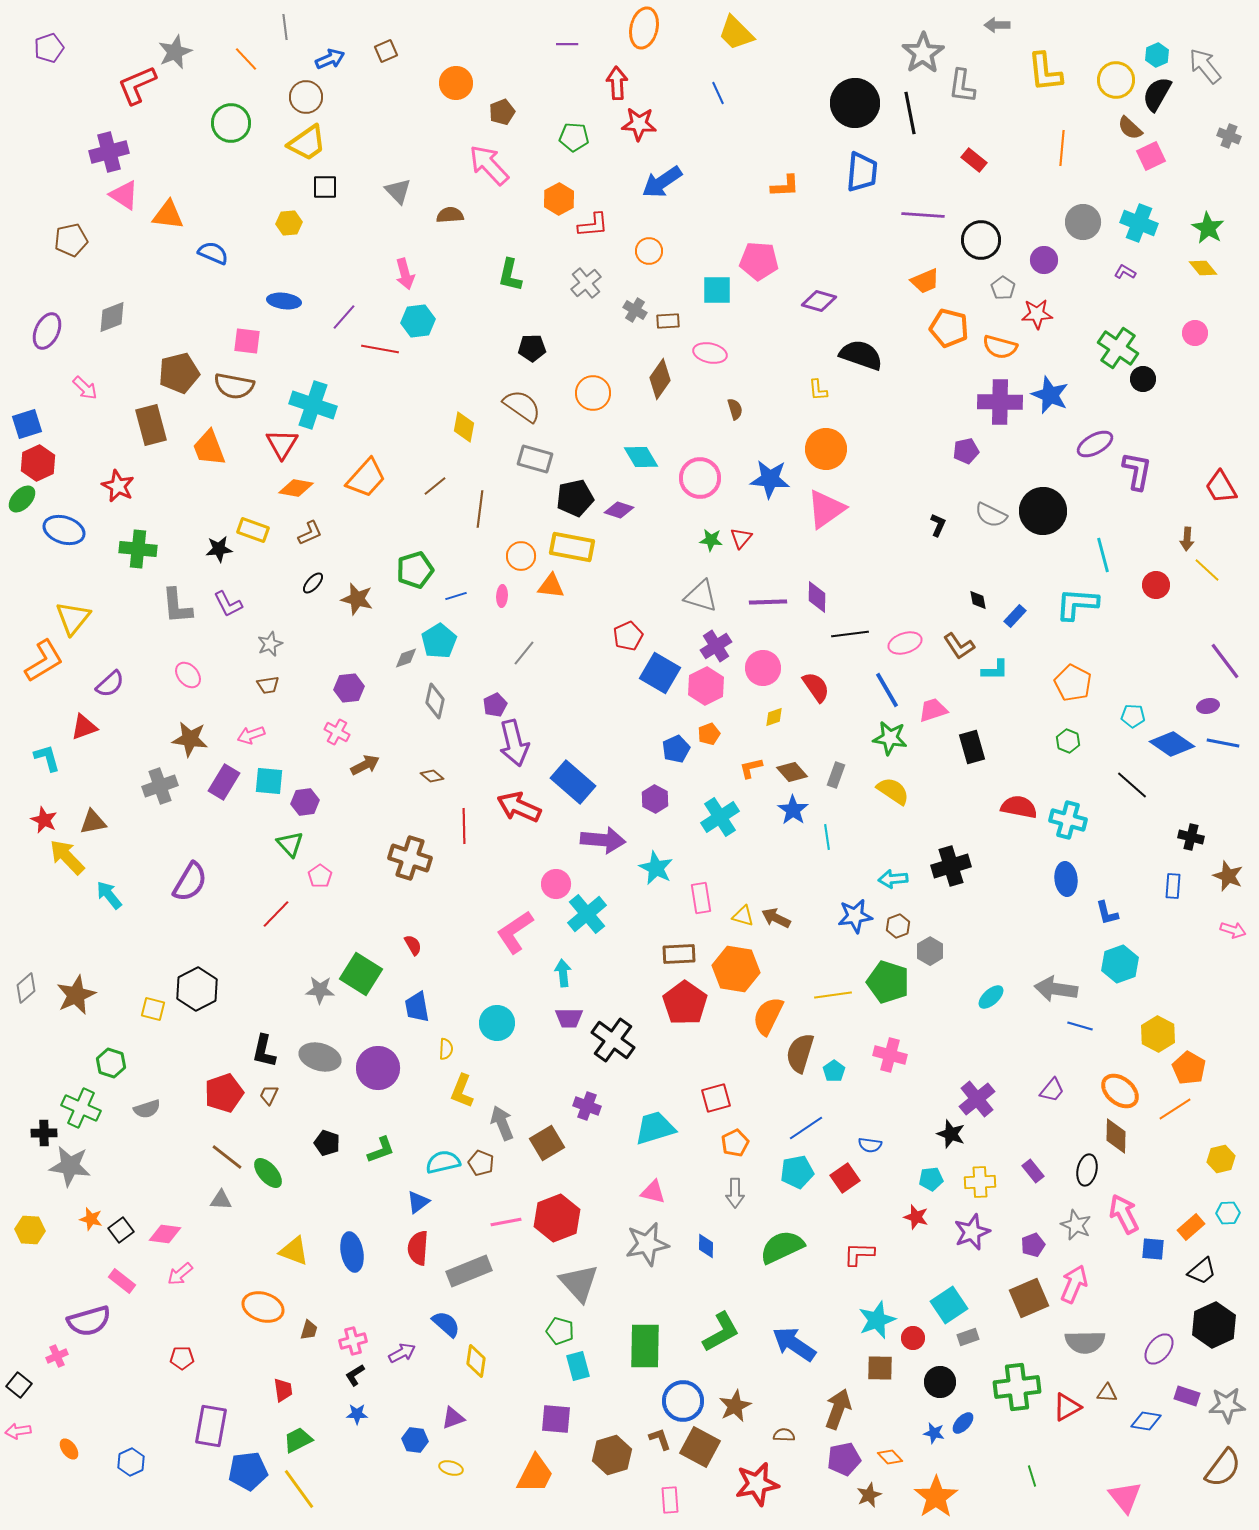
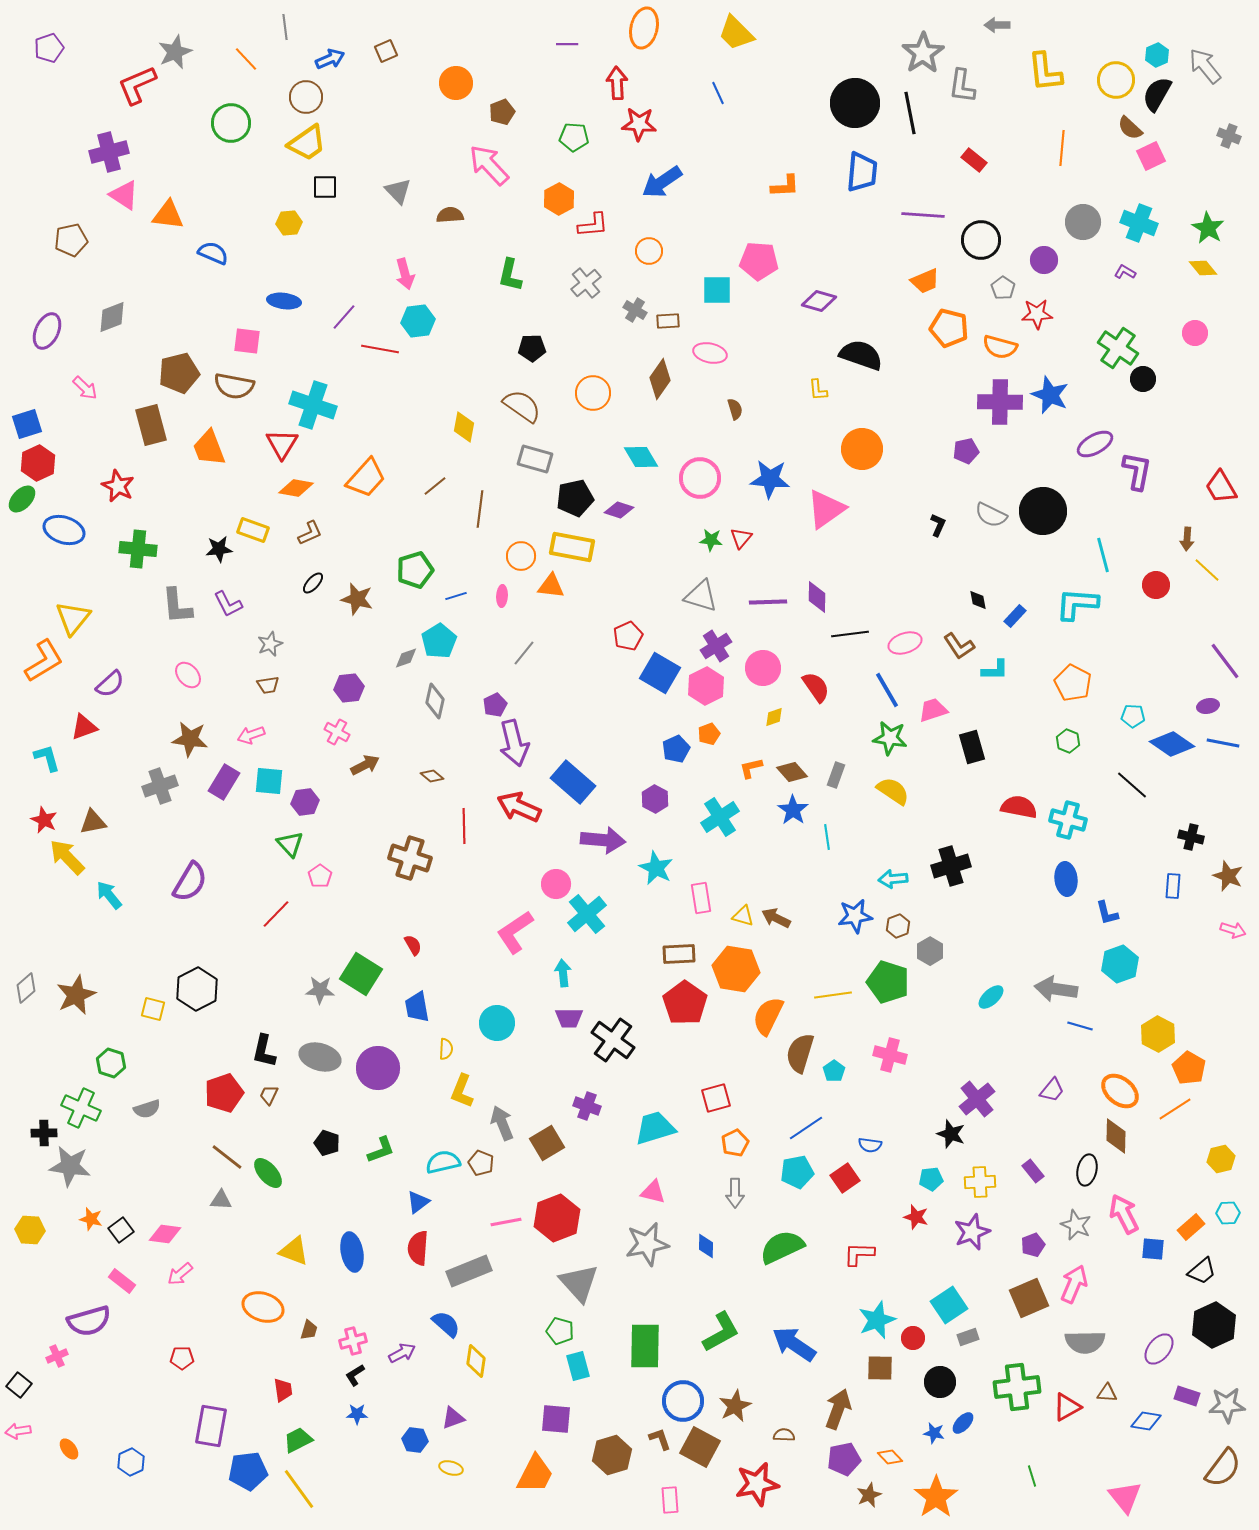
orange circle at (826, 449): moved 36 px right
